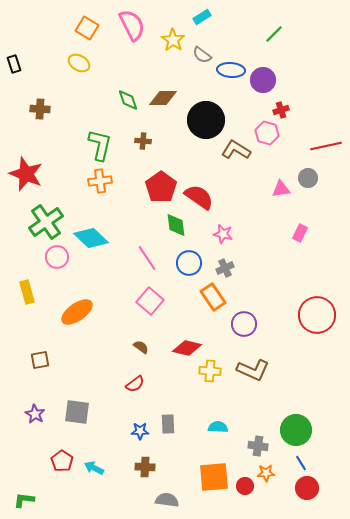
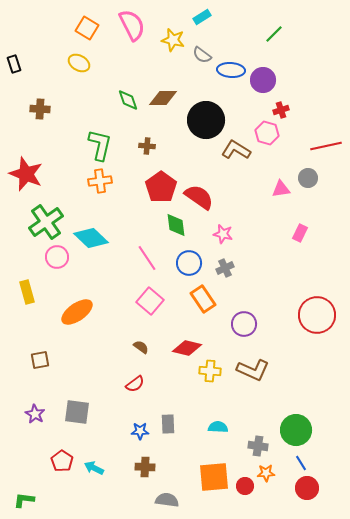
yellow star at (173, 40): rotated 20 degrees counterclockwise
brown cross at (143, 141): moved 4 px right, 5 px down
orange rectangle at (213, 297): moved 10 px left, 2 px down
